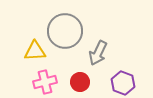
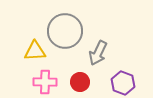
pink cross: rotated 15 degrees clockwise
